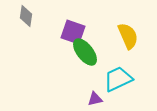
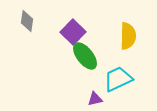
gray diamond: moved 1 px right, 5 px down
purple square: rotated 25 degrees clockwise
yellow semicircle: rotated 24 degrees clockwise
green ellipse: moved 4 px down
